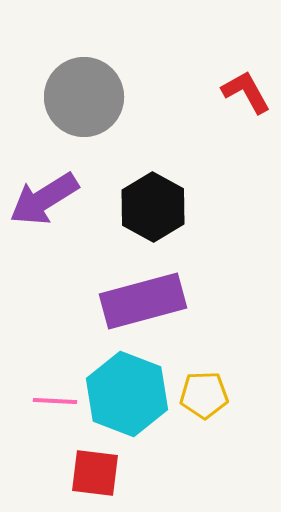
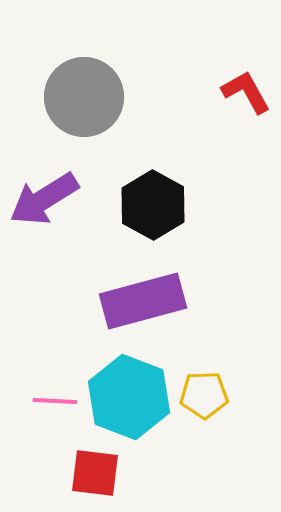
black hexagon: moved 2 px up
cyan hexagon: moved 2 px right, 3 px down
